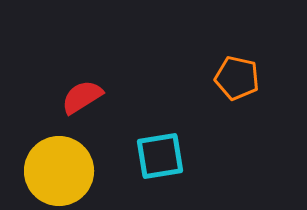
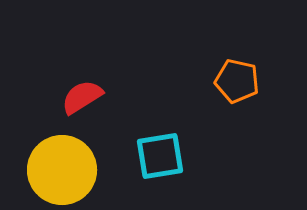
orange pentagon: moved 3 px down
yellow circle: moved 3 px right, 1 px up
